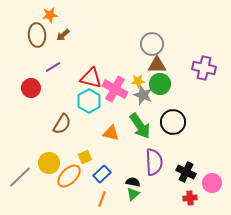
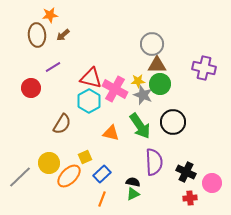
green triangle: rotated 16 degrees clockwise
